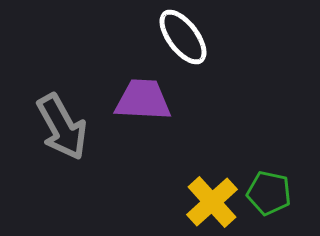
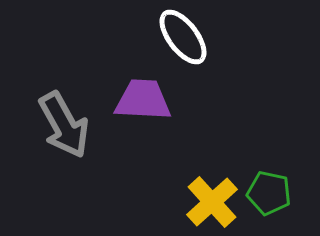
gray arrow: moved 2 px right, 2 px up
